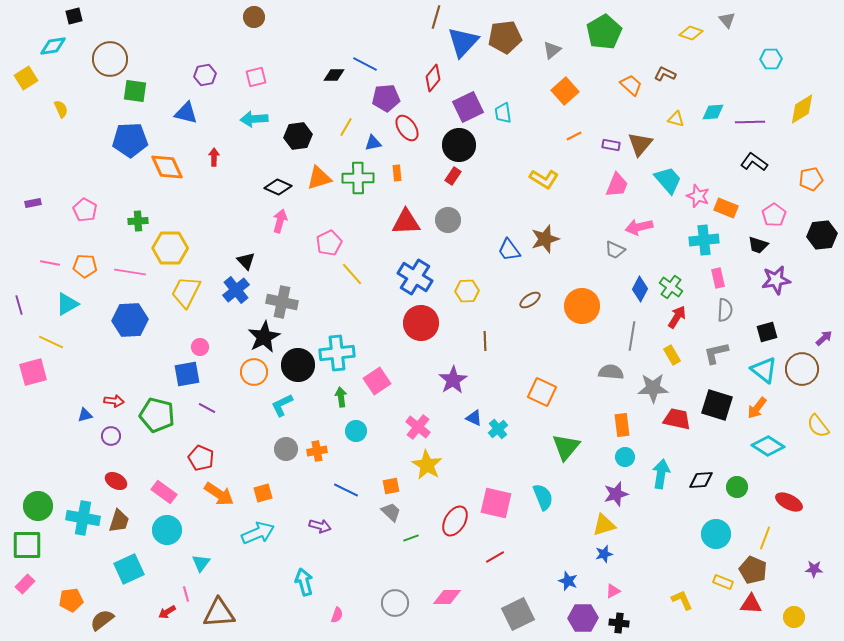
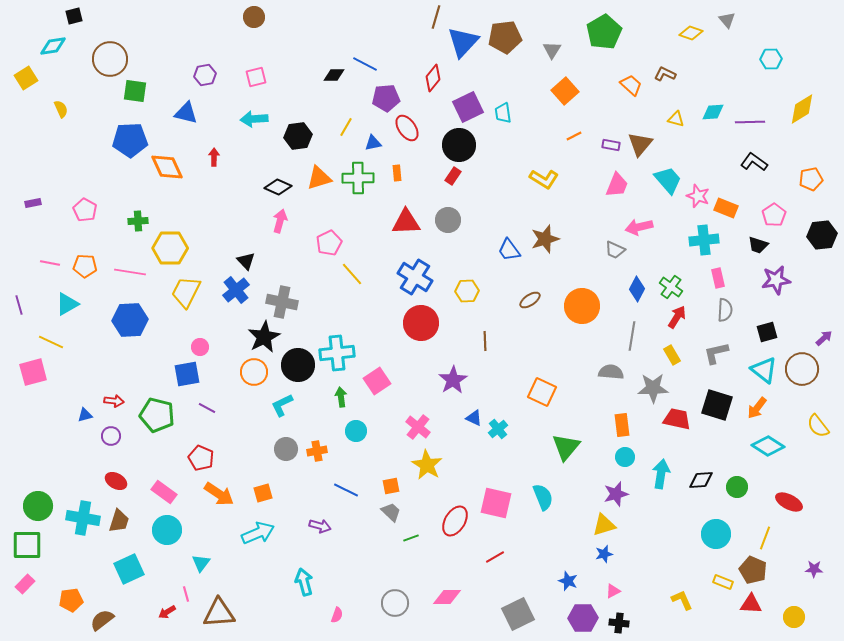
gray triangle at (552, 50): rotated 18 degrees counterclockwise
blue diamond at (640, 289): moved 3 px left
